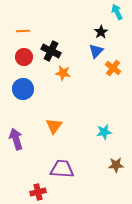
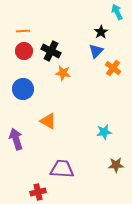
red circle: moved 6 px up
orange triangle: moved 6 px left, 5 px up; rotated 36 degrees counterclockwise
